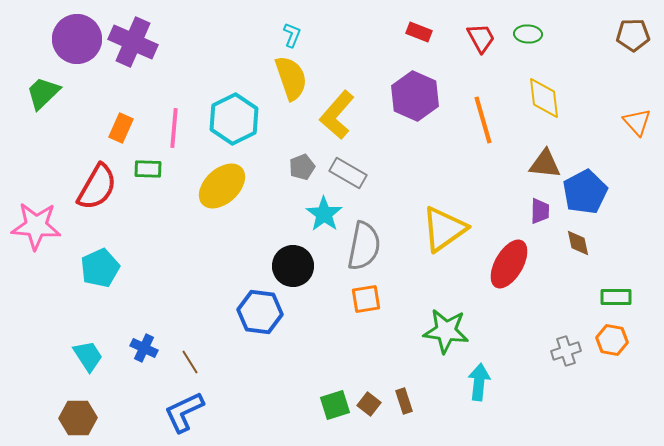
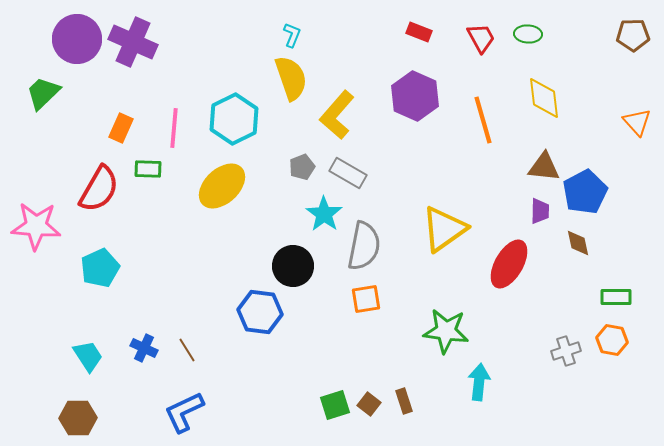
brown triangle at (545, 164): moved 1 px left, 3 px down
red semicircle at (97, 187): moved 2 px right, 2 px down
brown line at (190, 362): moved 3 px left, 12 px up
